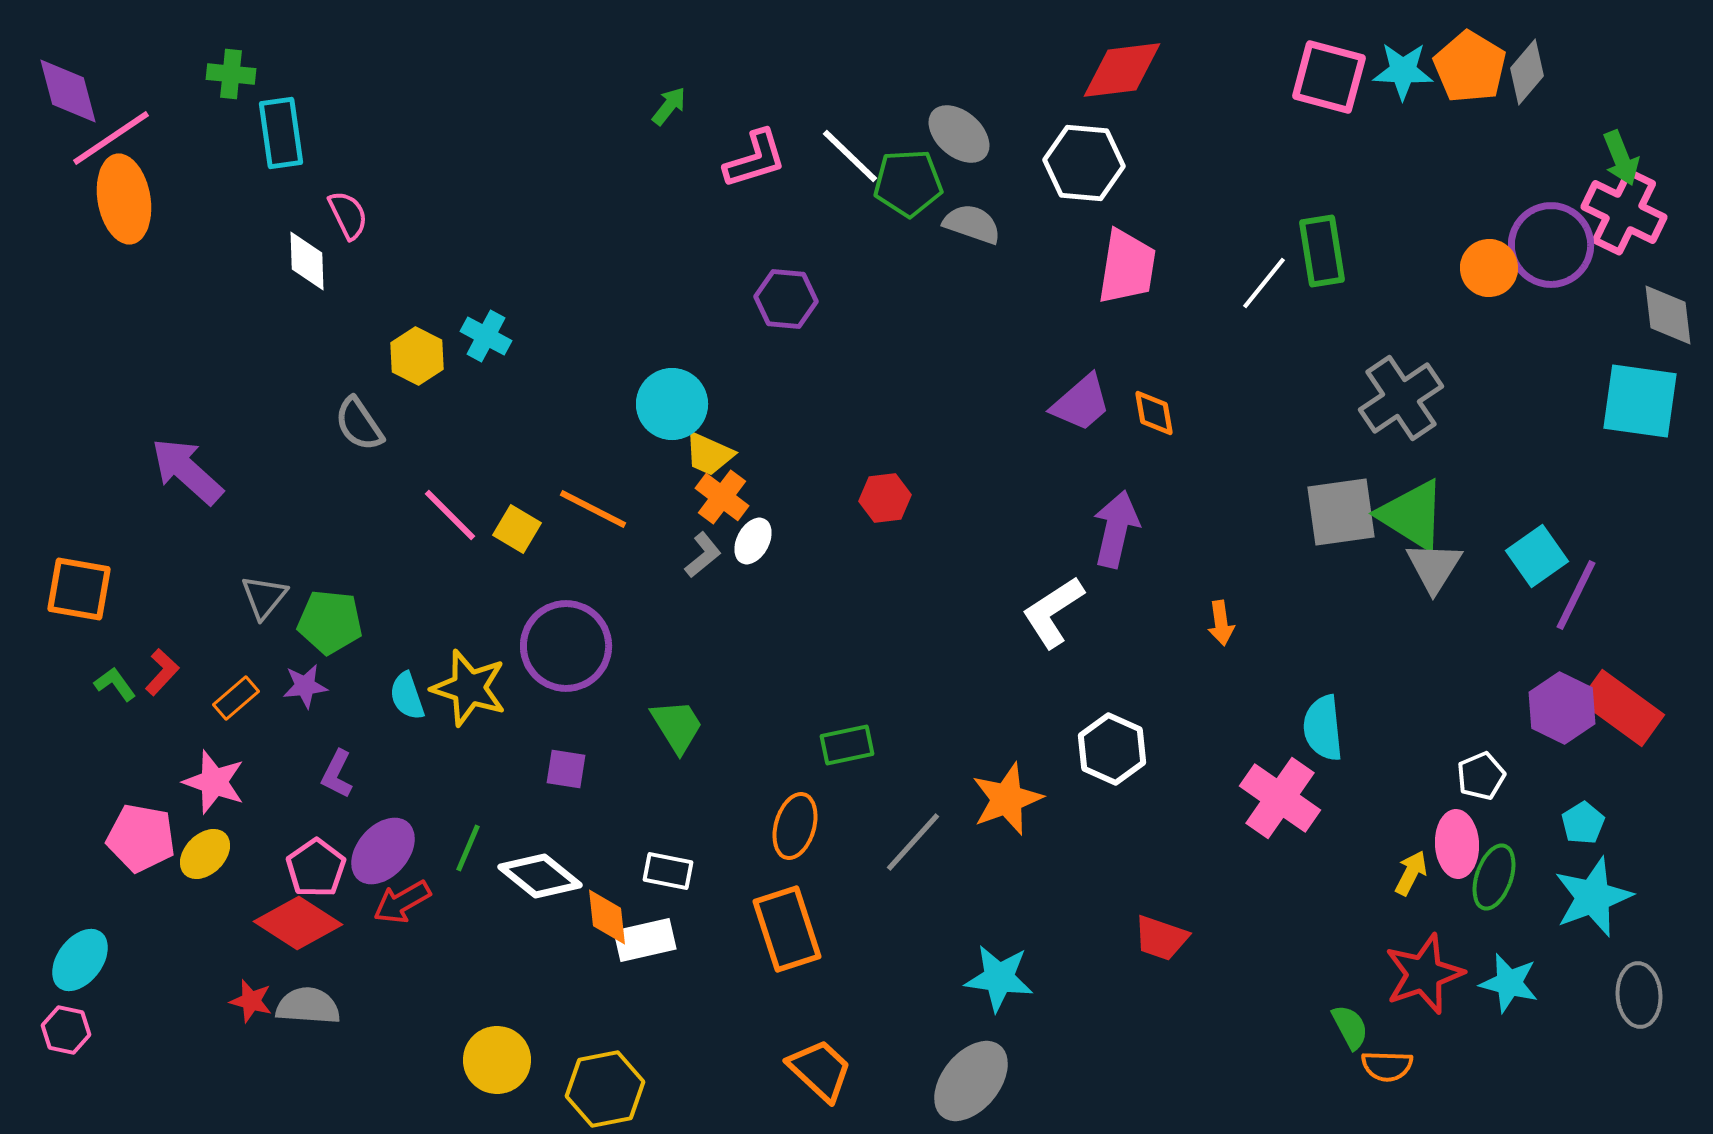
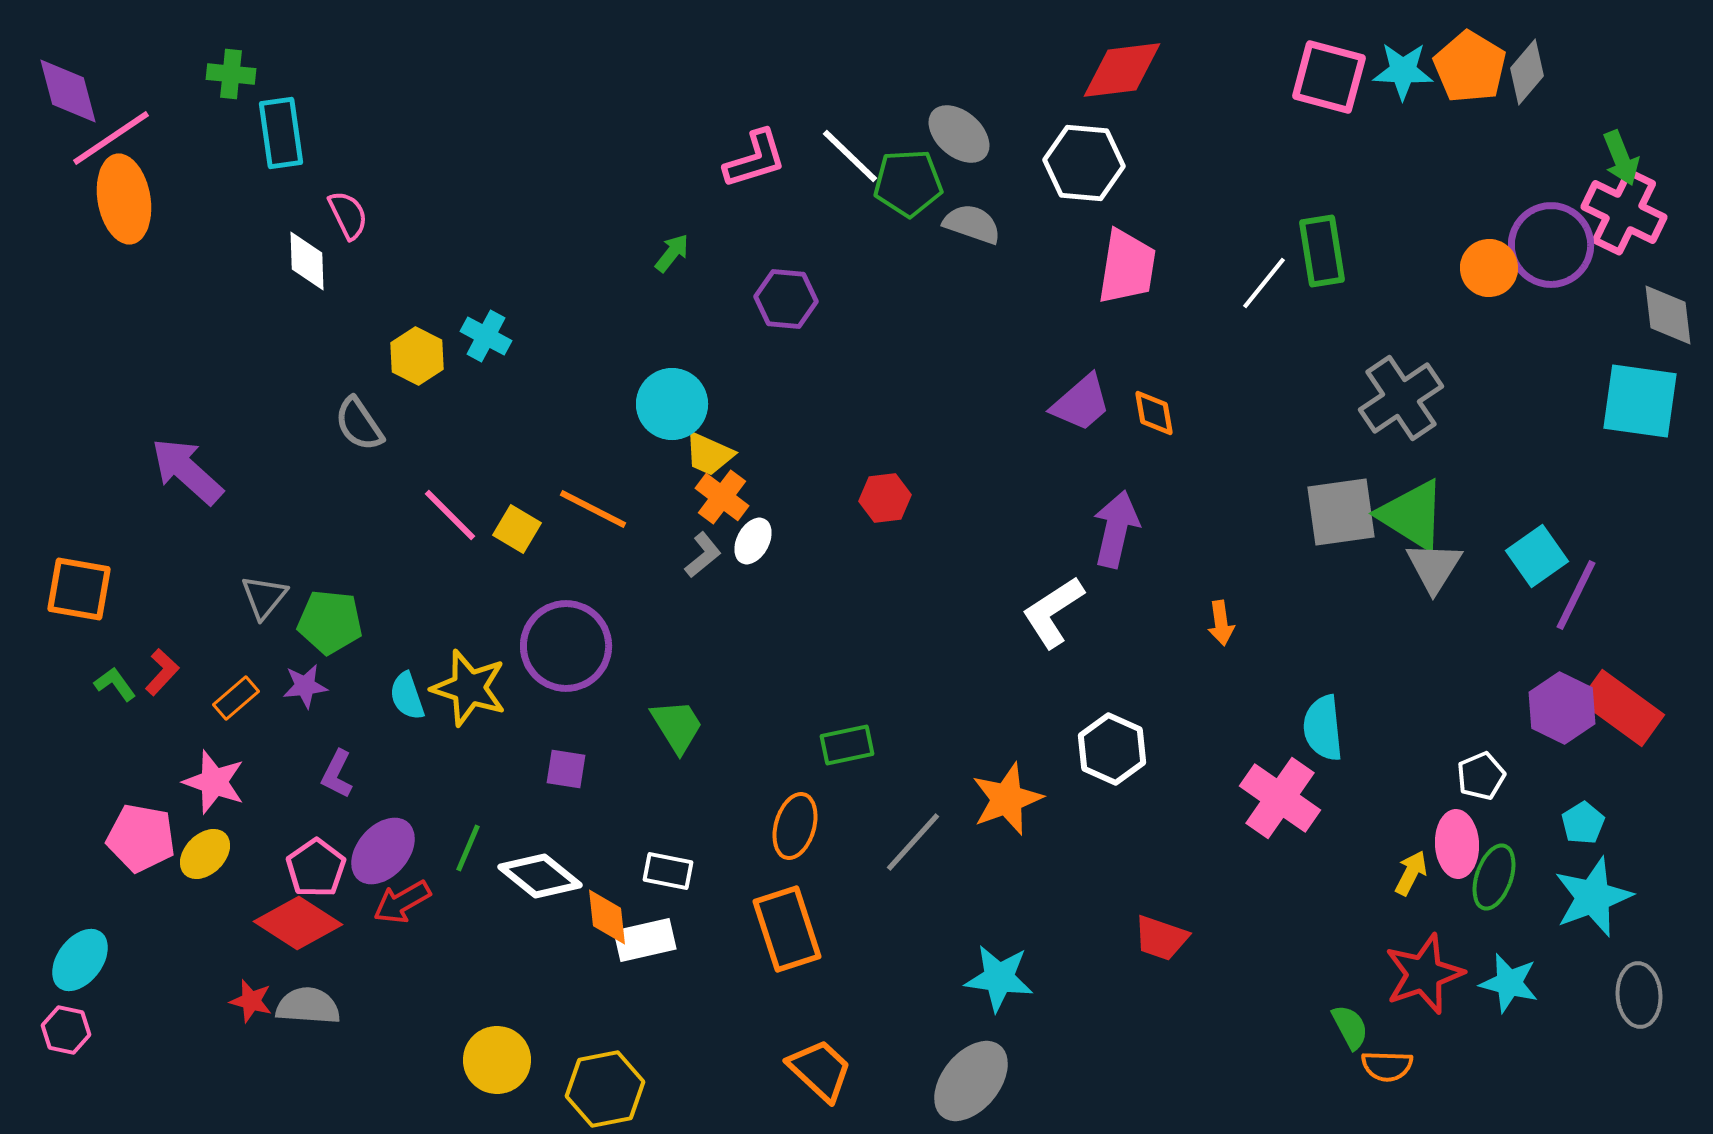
green arrow at (669, 106): moved 3 px right, 147 px down
